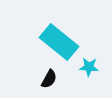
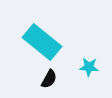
cyan rectangle: moved 17 px left
